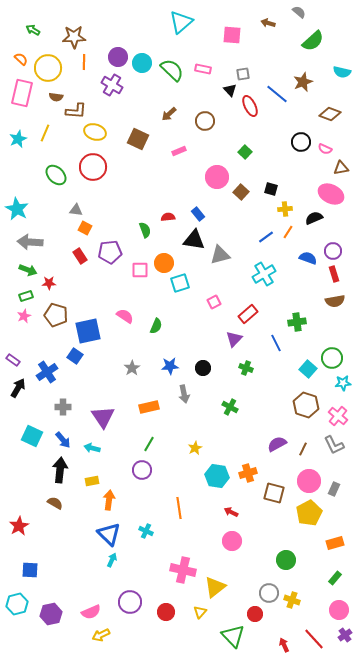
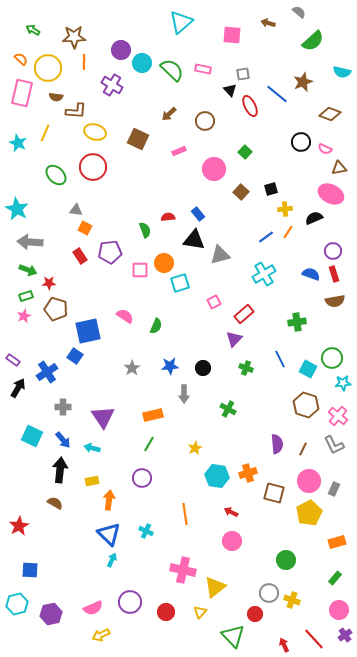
purple circle at (118, 57): moved 3 px right, 7 px up
cyan star at (18, 139): moved 4 px down; rotated 24 degrees counterclockwise
brown triangle at (341, 168): moved 2 px left
pink circle at (217, 177): moved 3 px left, 8 px up
black square at (271, 189): rotated 32 degrees counterclockwise
blue semicircle at (308, 258): moved 3 px right, 16 px down
red rectangle at (248, 314): moved 4 px left
brown pentagon at (56, 315): moved 6 px up
blue line at (276, 343): moved 4 px right, 16 px down
cyan square at (308, 369): rotated 12 degrees counterclockwise
gray arrow at (184, 394): rotated 12 degrees clockwise
orange rectangle at (149, 407): moved 4 px right, 8 px down
green cross at (230, 407): moved 2 px left, 2 px down
purple semicircle at (277, 444): rotated 114 degrees clockwise
purple circle at (142, 470): moved 8 px down
orange line at (179, 508): moved 6 px right, 6 px down
orange rectangle at (335, 543): moved 2 px right, 1 px up
pink semicircle at (91, 612): moved 2 px right, 4 px up
